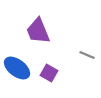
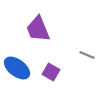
purple trapezoid: moved 2 px up
purple square: moved 2 px right, 1 px up
